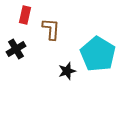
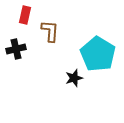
brown L-shape: moved 1 px left, 2 px down
black cross: rotated 18 degrees clockwise
black star: moved 7 px right, 7 px down
